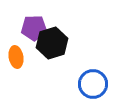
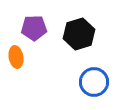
black hexagon: moved 27 px right, 9 px up
blue circle: moved 1 px right, 2 px up
